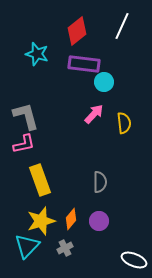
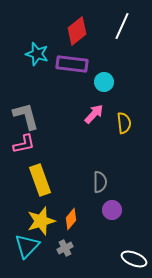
purple rectangle: moved 12 px left
purple circle: moved 13 px right, 11 px up
white ellipse: moved 1 px up
